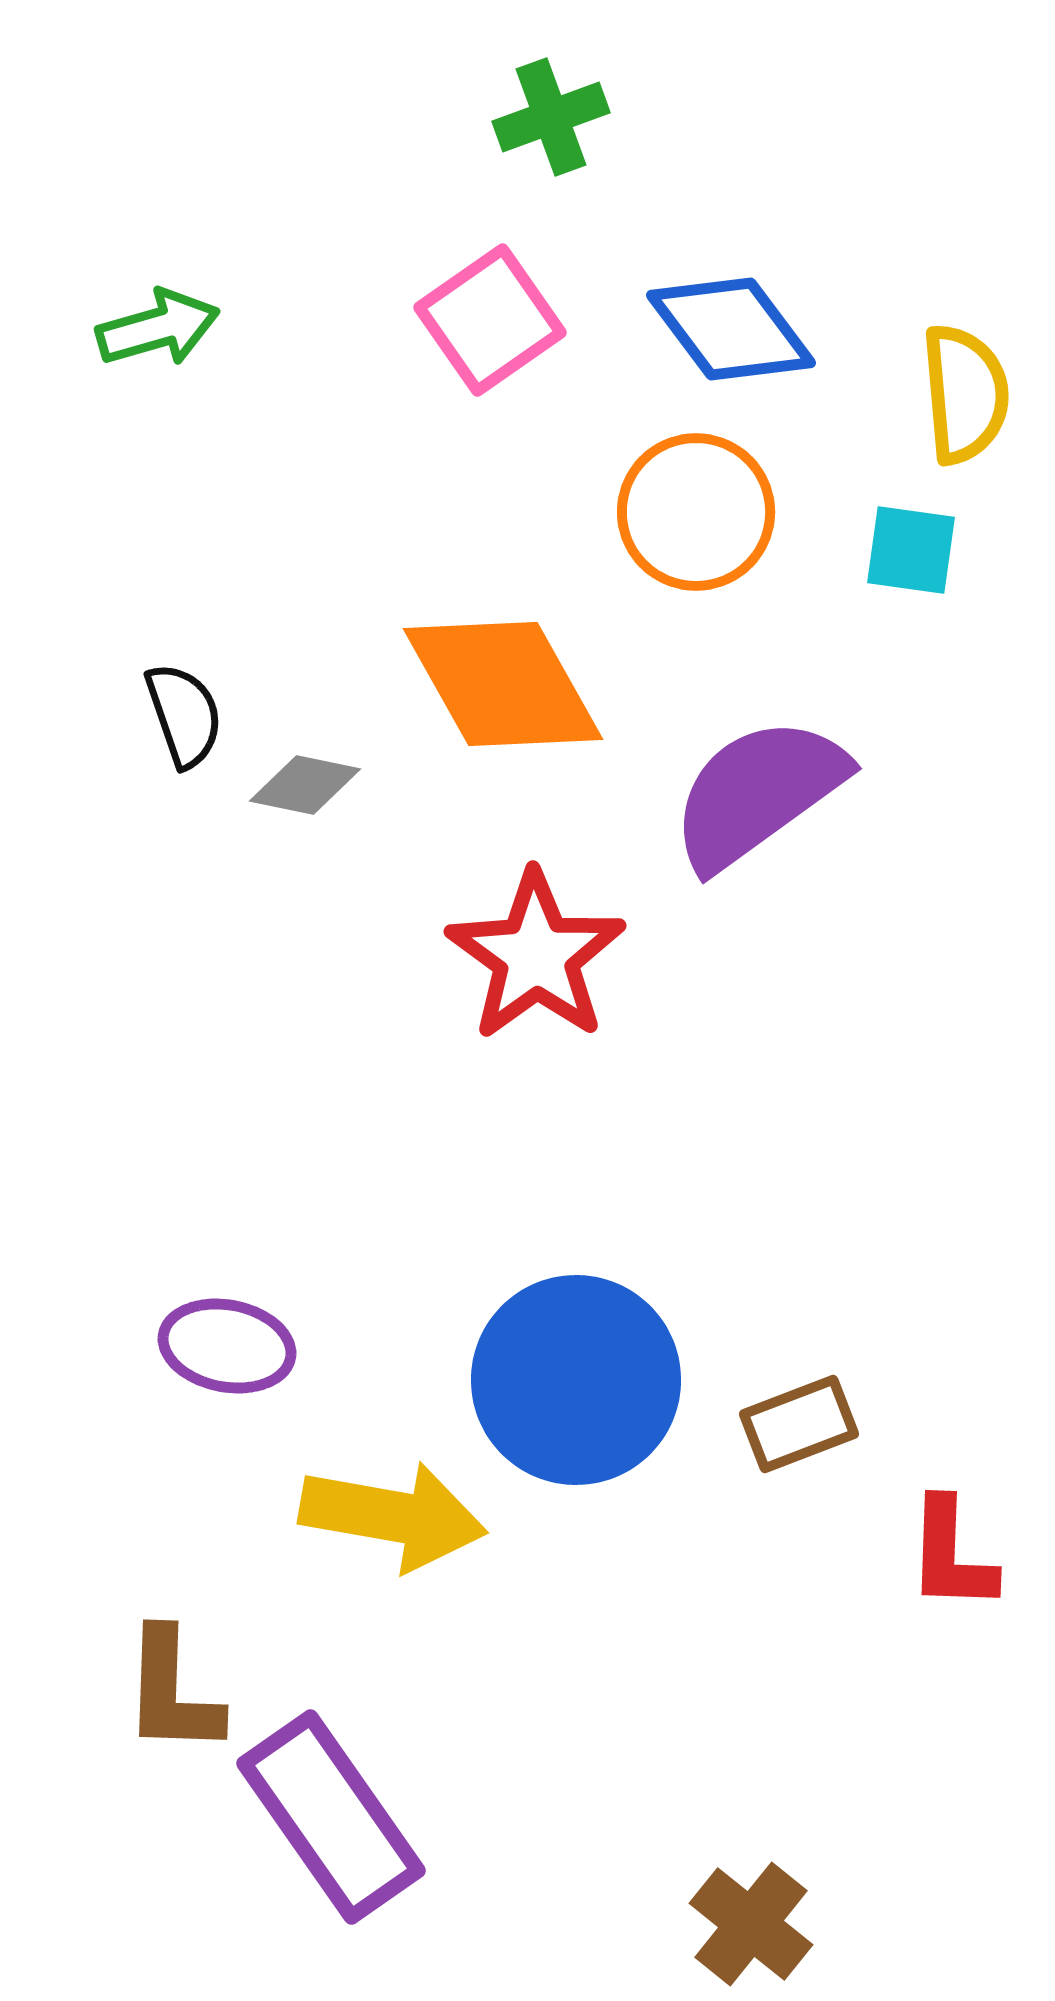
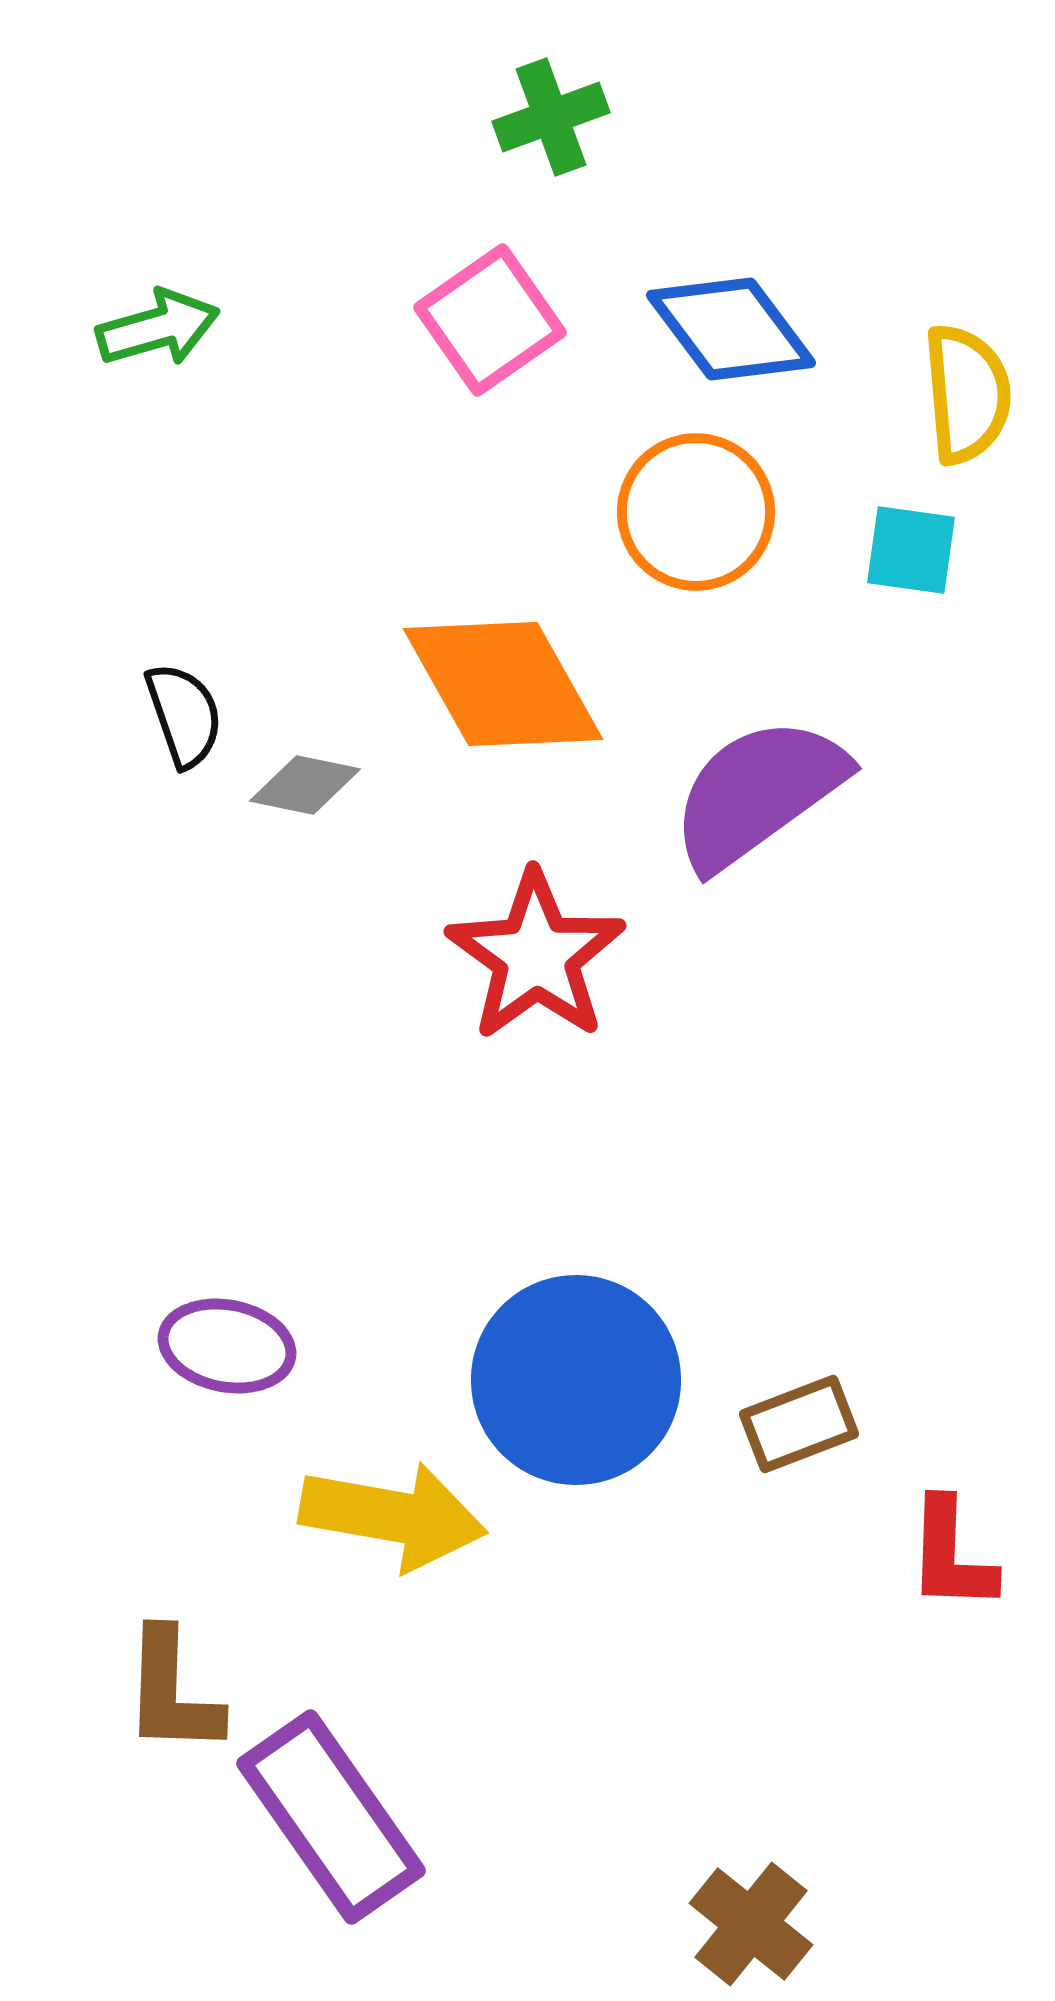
yellow semicircle: moved 2 px right
